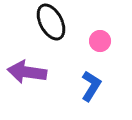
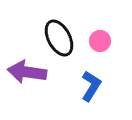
black ellipse: moved 8 px right, 16 px down
